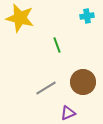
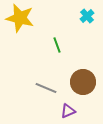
cyan cross: rotated 32 degrees counterclockwise
gray line: rotated 55 degrees clockwise
purple triangle: moved 2 px up
